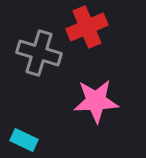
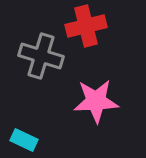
red cross: moved 1 px left, 1 px up; rotated 9 degrees clockwise
gray cross: moved 2 px right, 3 px down
